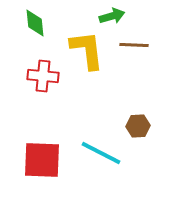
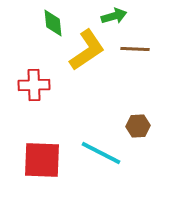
green arrow: moved 2 px right
green diamond: moved 18 px right
brown line: moved 1 px right, 4 px down
yellow L-shape: rotated 63 degrees clockwise
red cross: moved 9 px left, 9 px down; rotated 8 degrees counterclockwise
